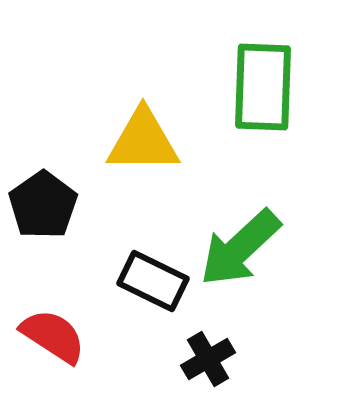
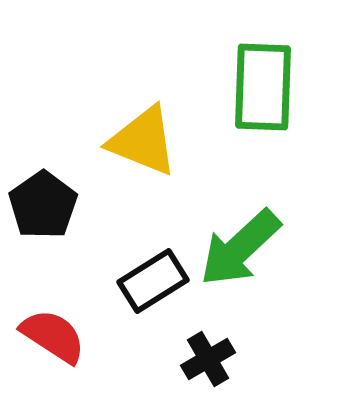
yellow triangle: rotated 22 degrees clockwise
black rectangle: rotated 58 degrees counterclockwise
